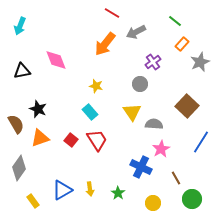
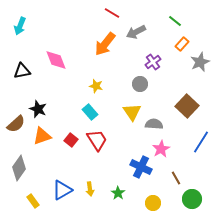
brown semicircle: rotated 78 degrees clockwise
orange triangle: moved 2 px right, 2 px up
